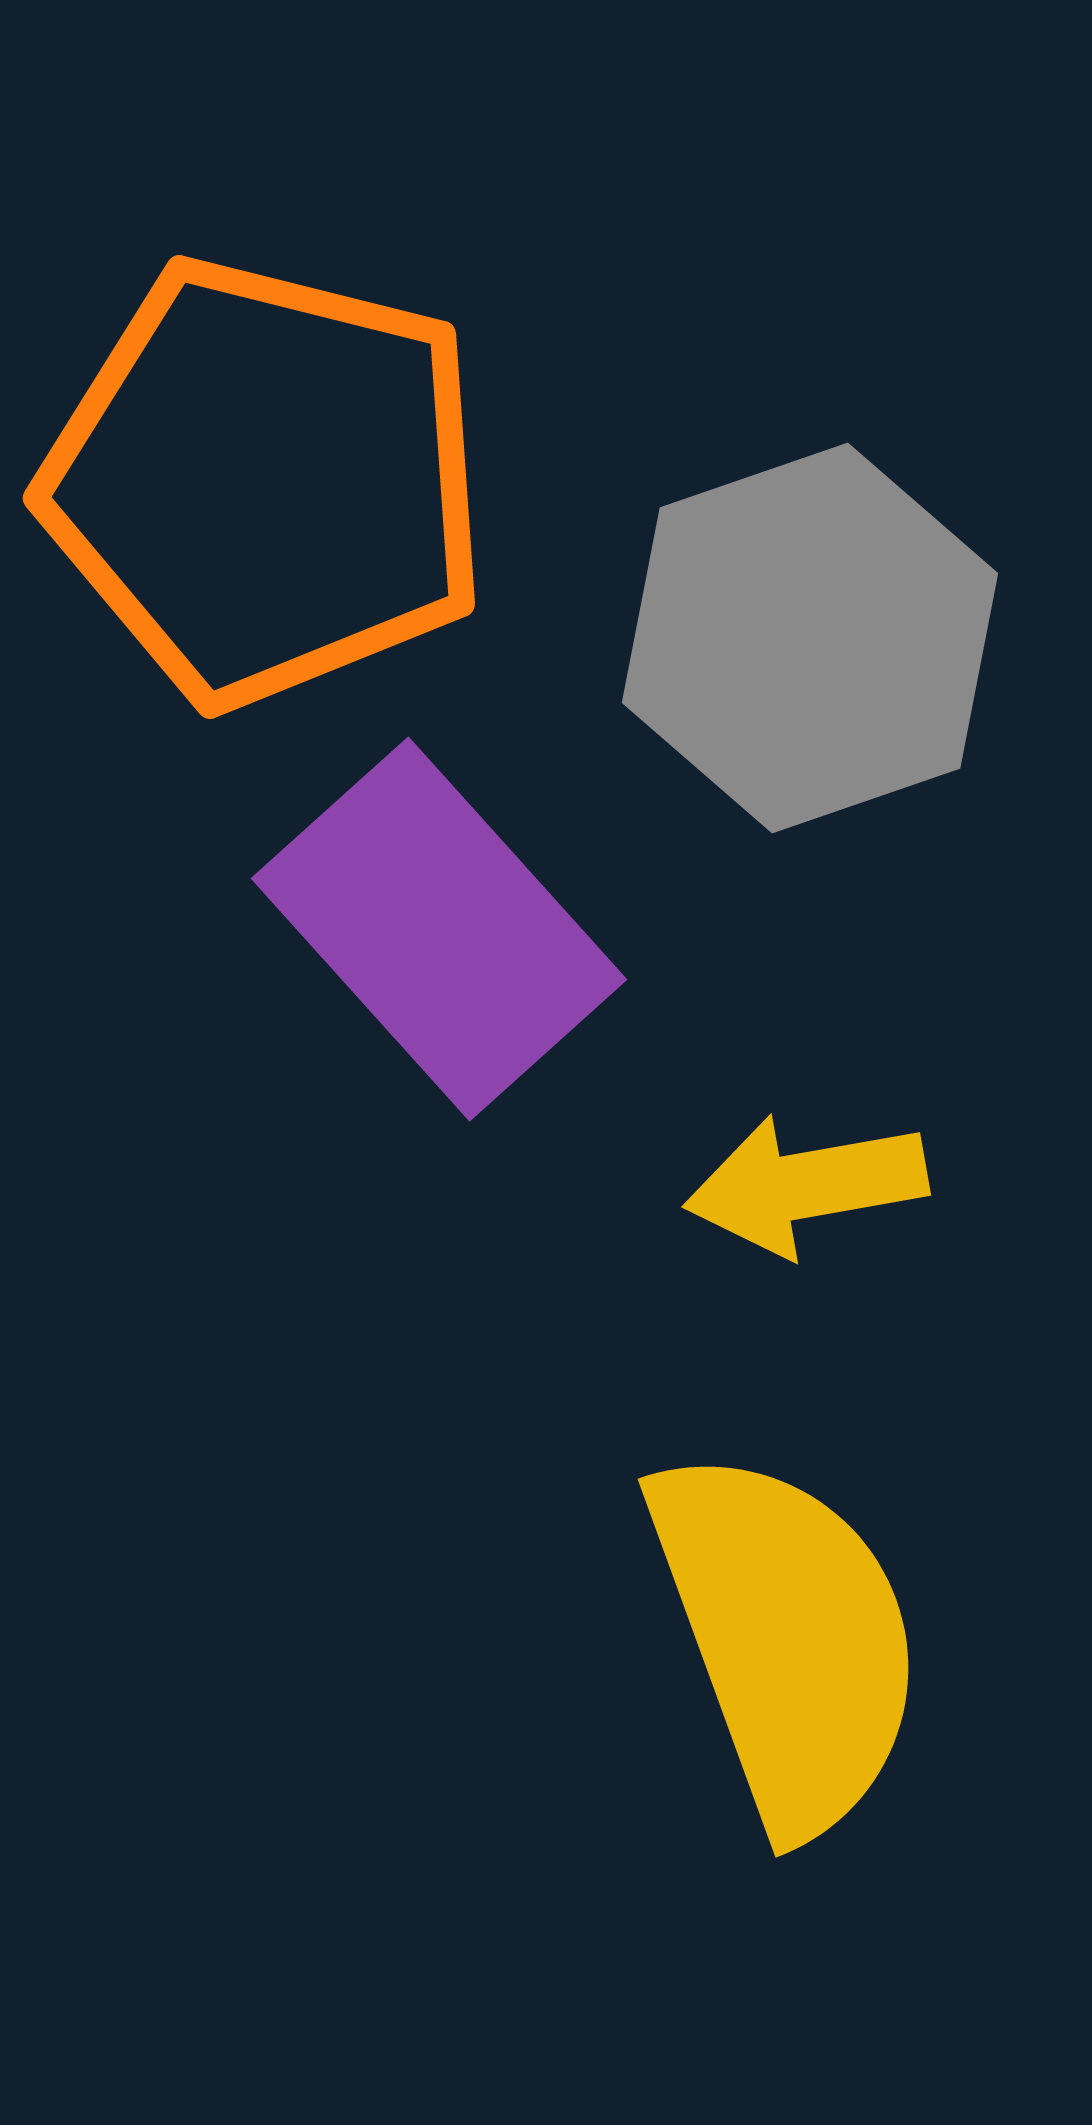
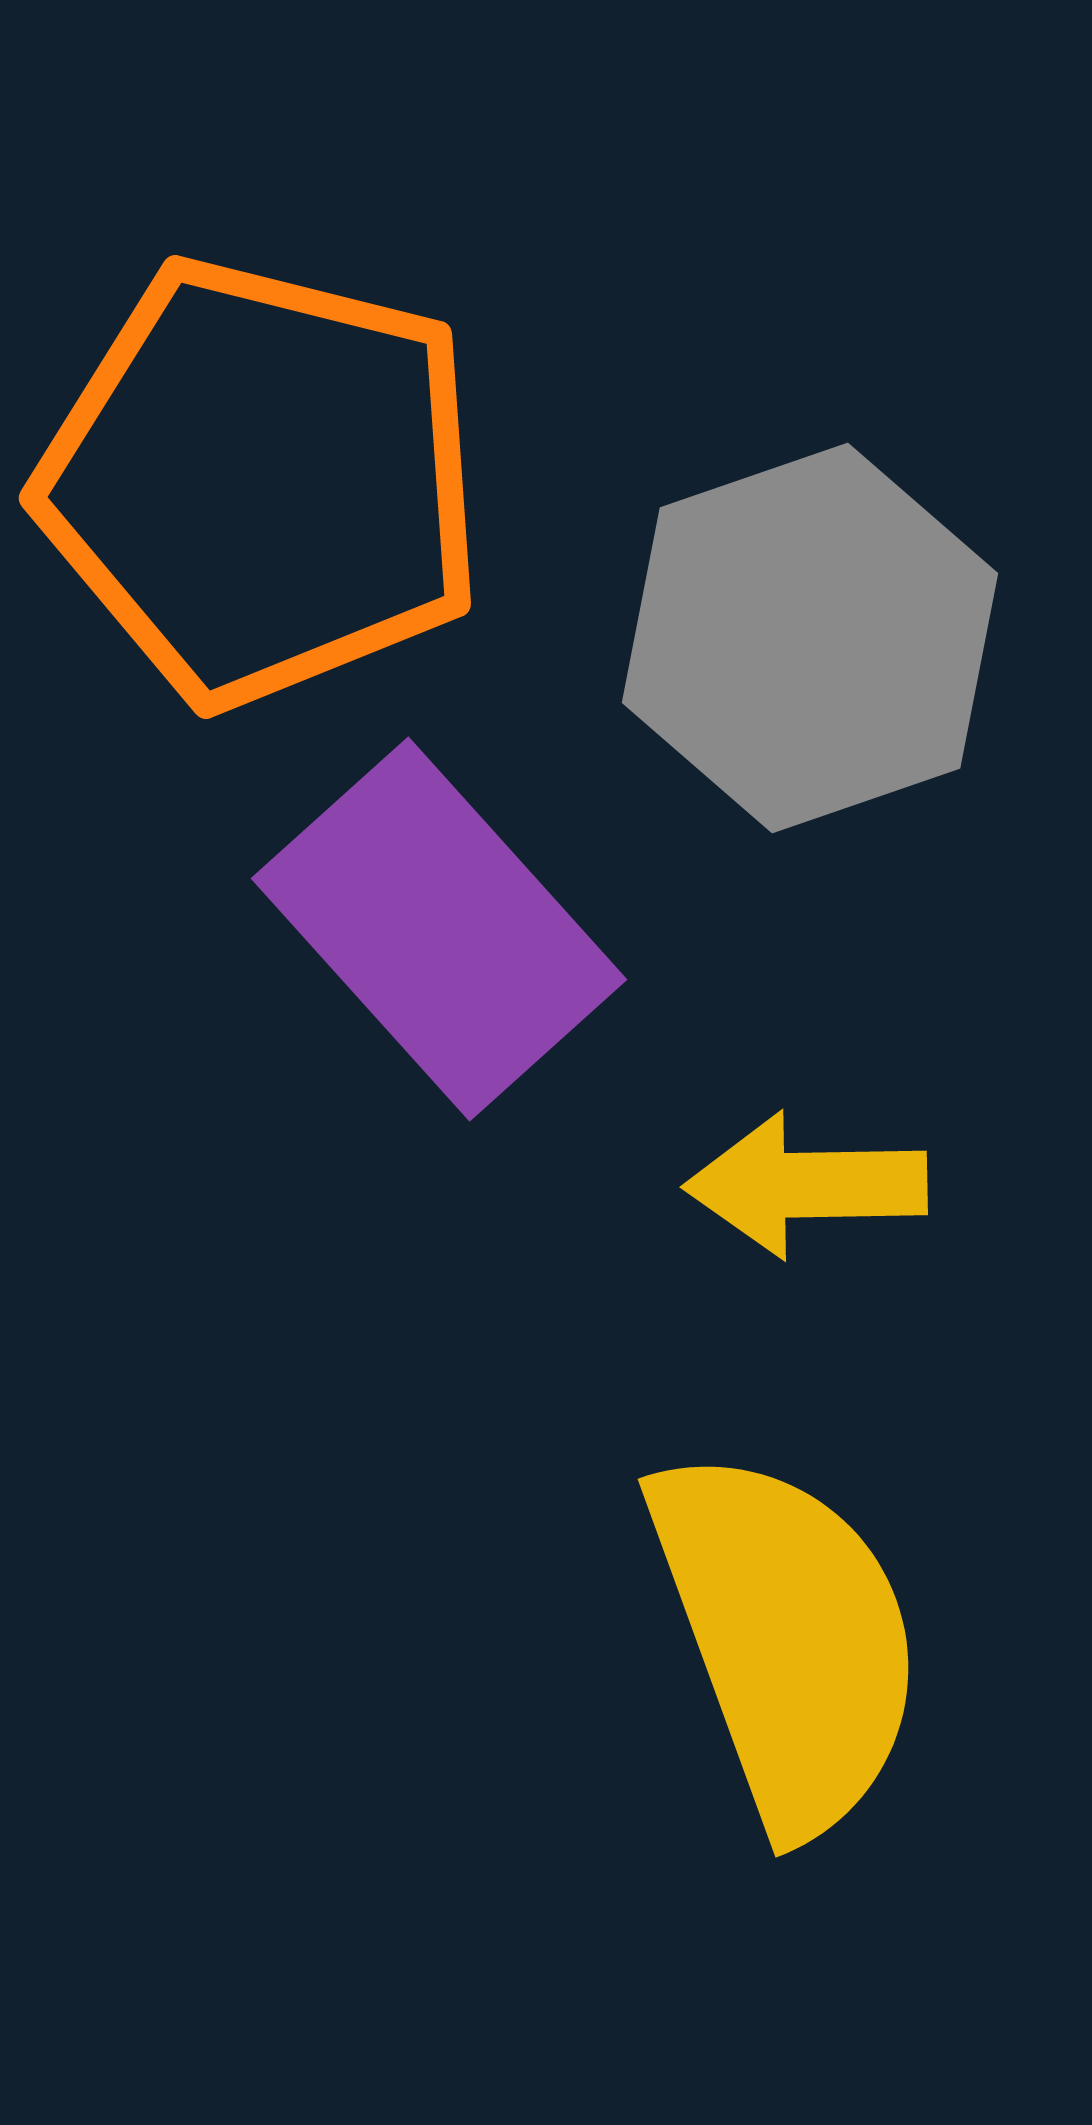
orange pentagon: moved 4 px left
yellow arrow: rotated 9 degrees clockwise
